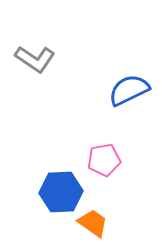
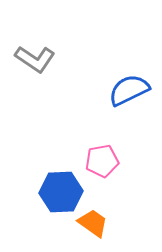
pink pentagon: moved 2 px left, 1 px down
